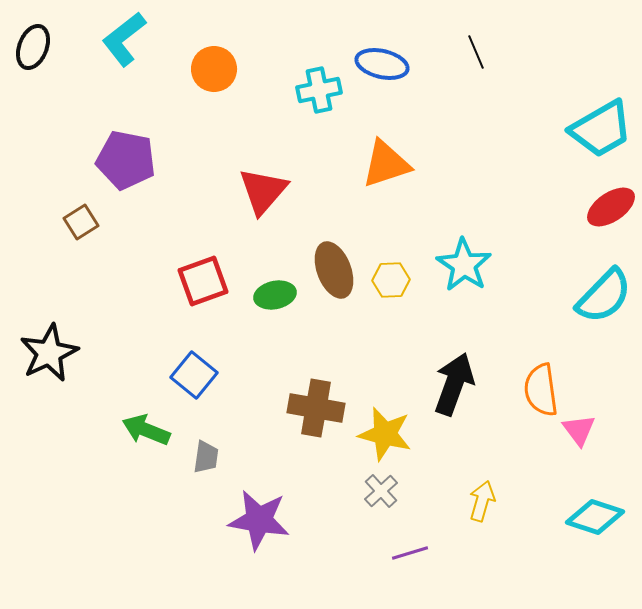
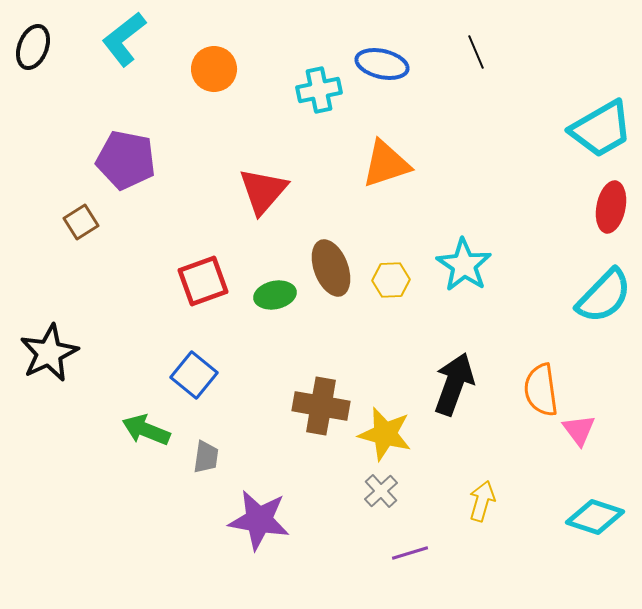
red ellipse: rotated 45 degrees counterclockwise
brown ellipse: moved 3 px left, 2 px up
brown cross: moved 5 px right, 2 px up
